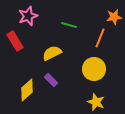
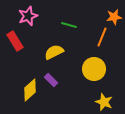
orange line: moved 2 px right, 1 px up
yellow semicircle: moved 2 px right, 1 px up
yellow diamond: moved 3 px right
yellow star: moved 8 px right
